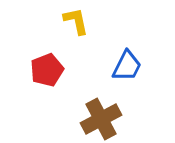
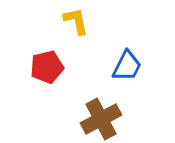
red pentagon: moved 3 px up; rotated 8 degrees clockwise
